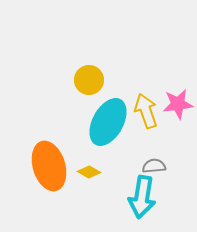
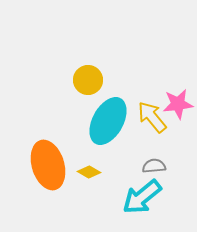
yellow circle: moved 1 px left
yellow arrow: moved 6 px right, 6 px down; rotated 20 degrees counterclockwise
cyan ellipse: moved 1 px up
orange ellipse: moved 1 px left, 1 px up
cyan arrow: rotated 42 degrees clockwise
